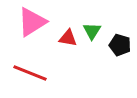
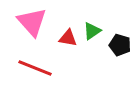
pink triangle: rotated 40 degrees counterclockwise
green triangle: rotated 24 degrees clockwise
red line: moved 5 px right, 5 px up
